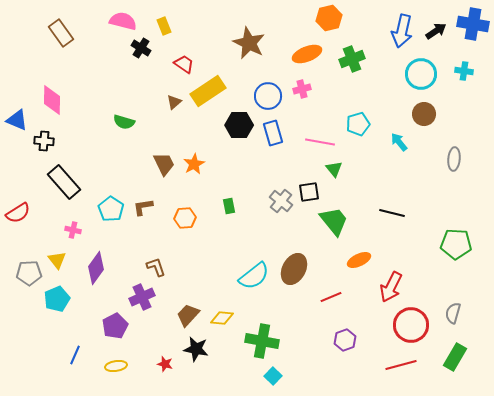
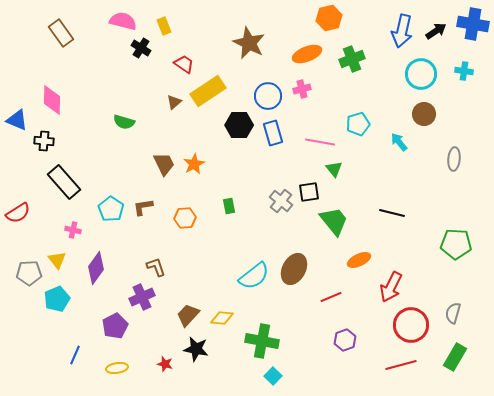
yellow ellipse at (116, 366): moved 1 px right, 2 px down
